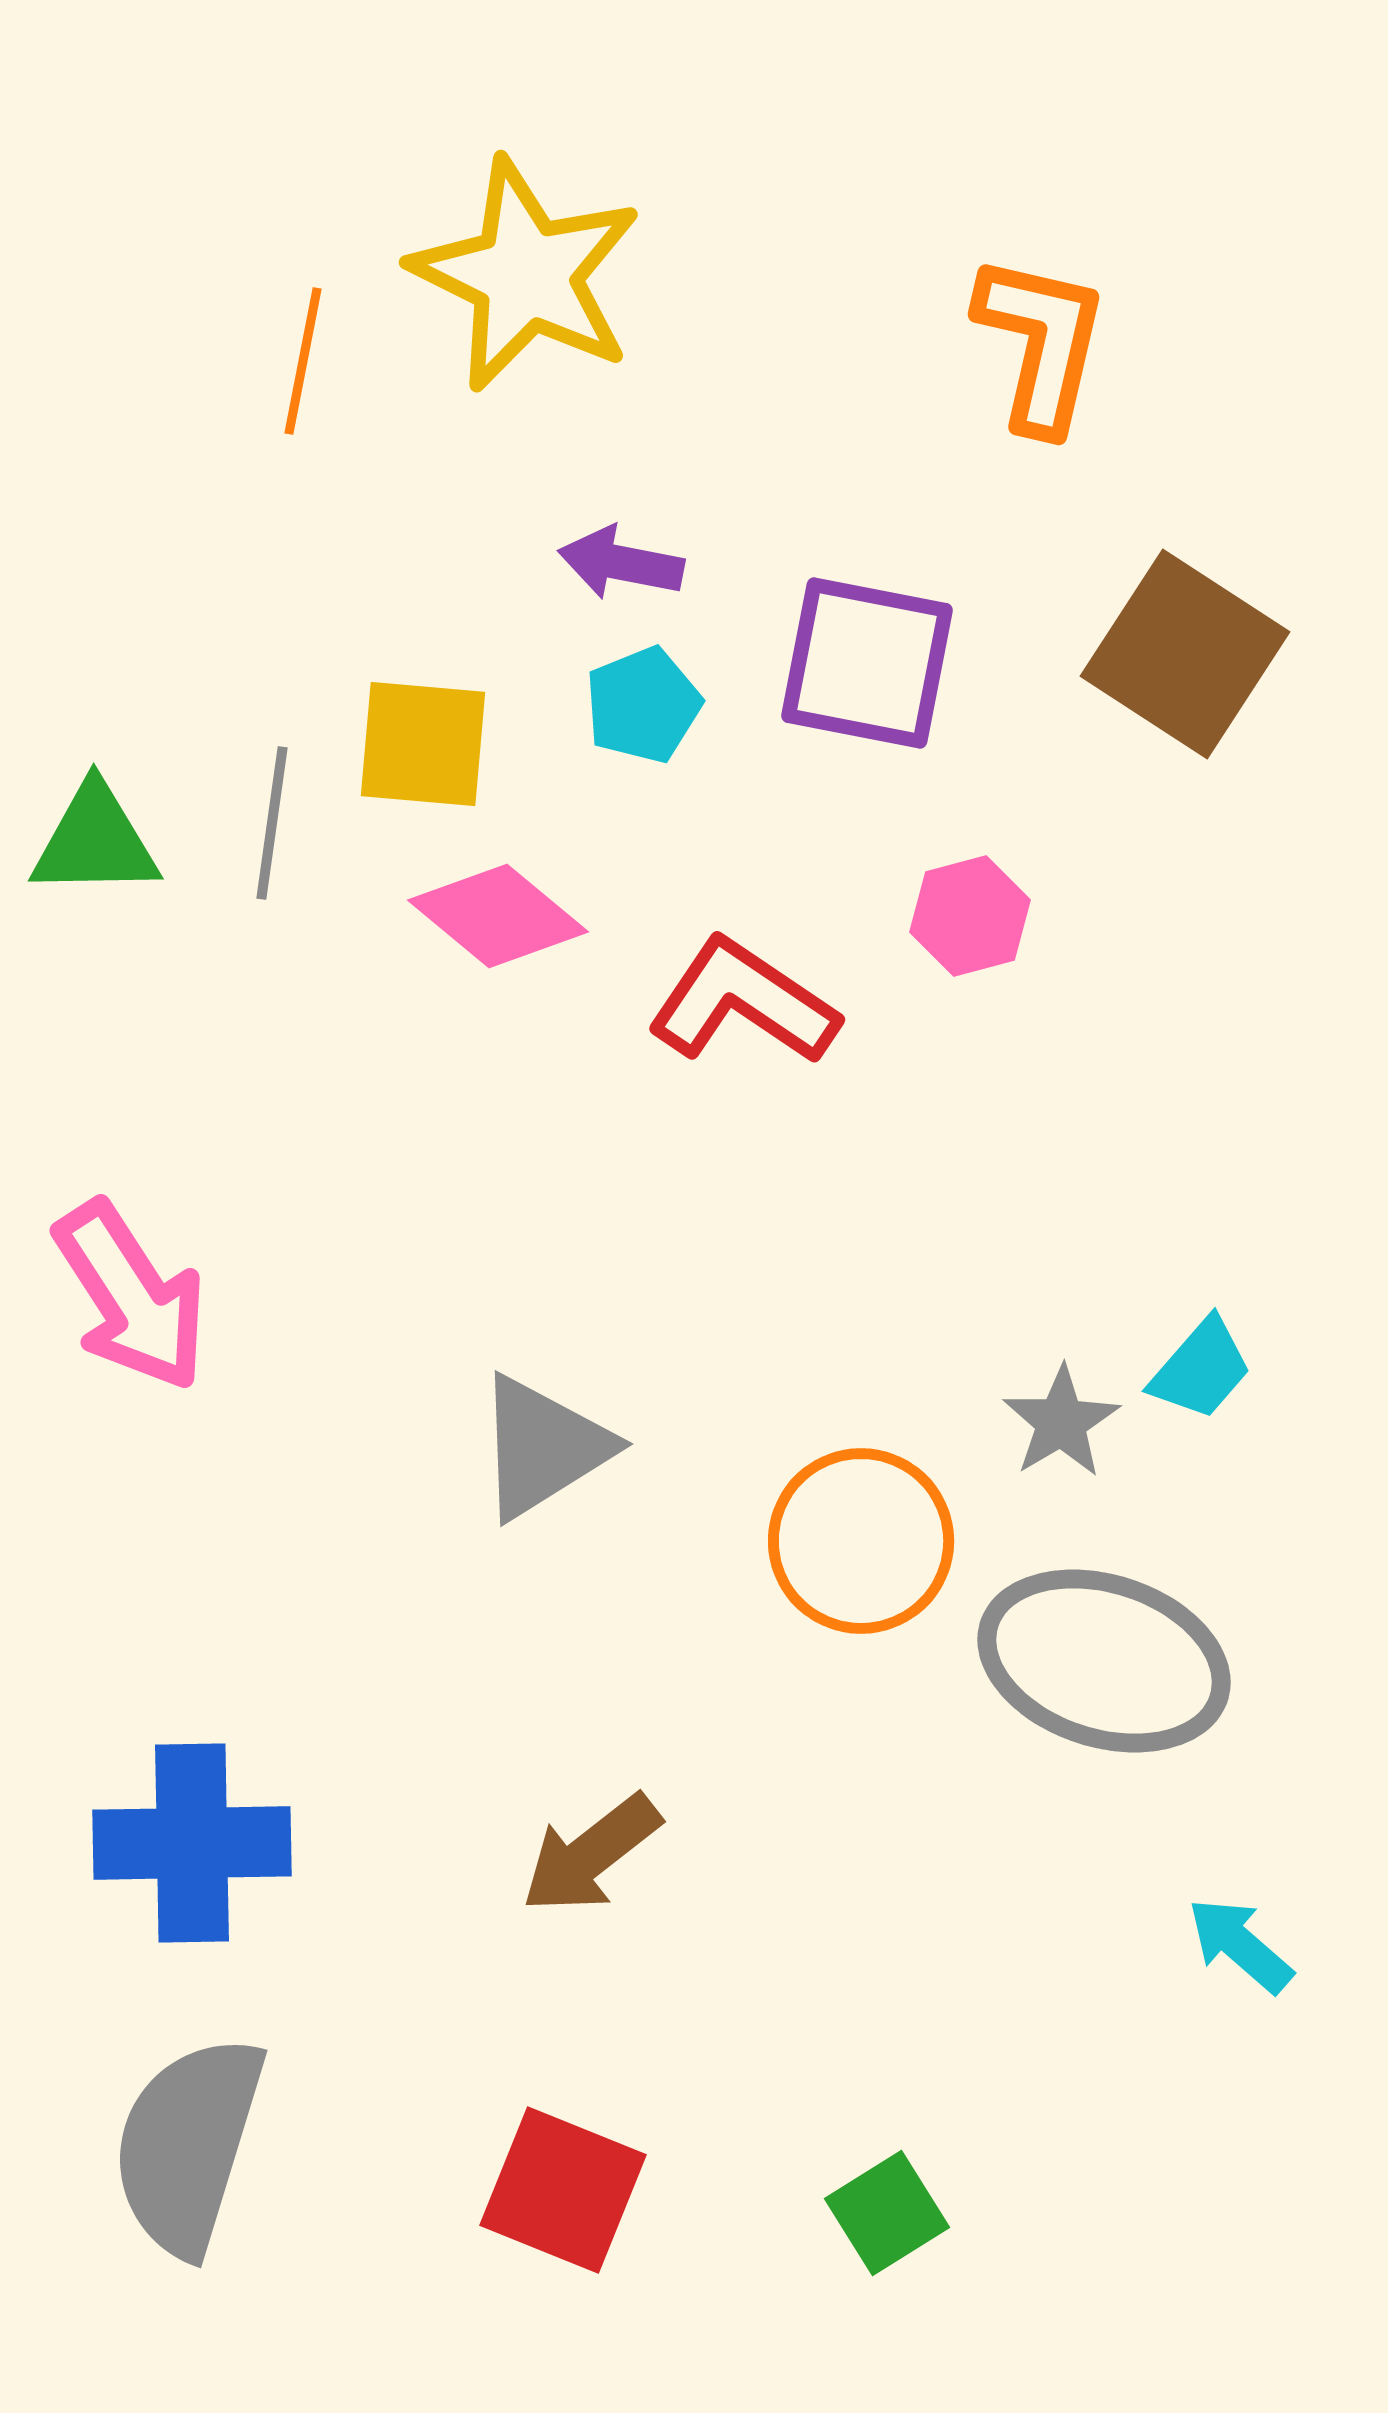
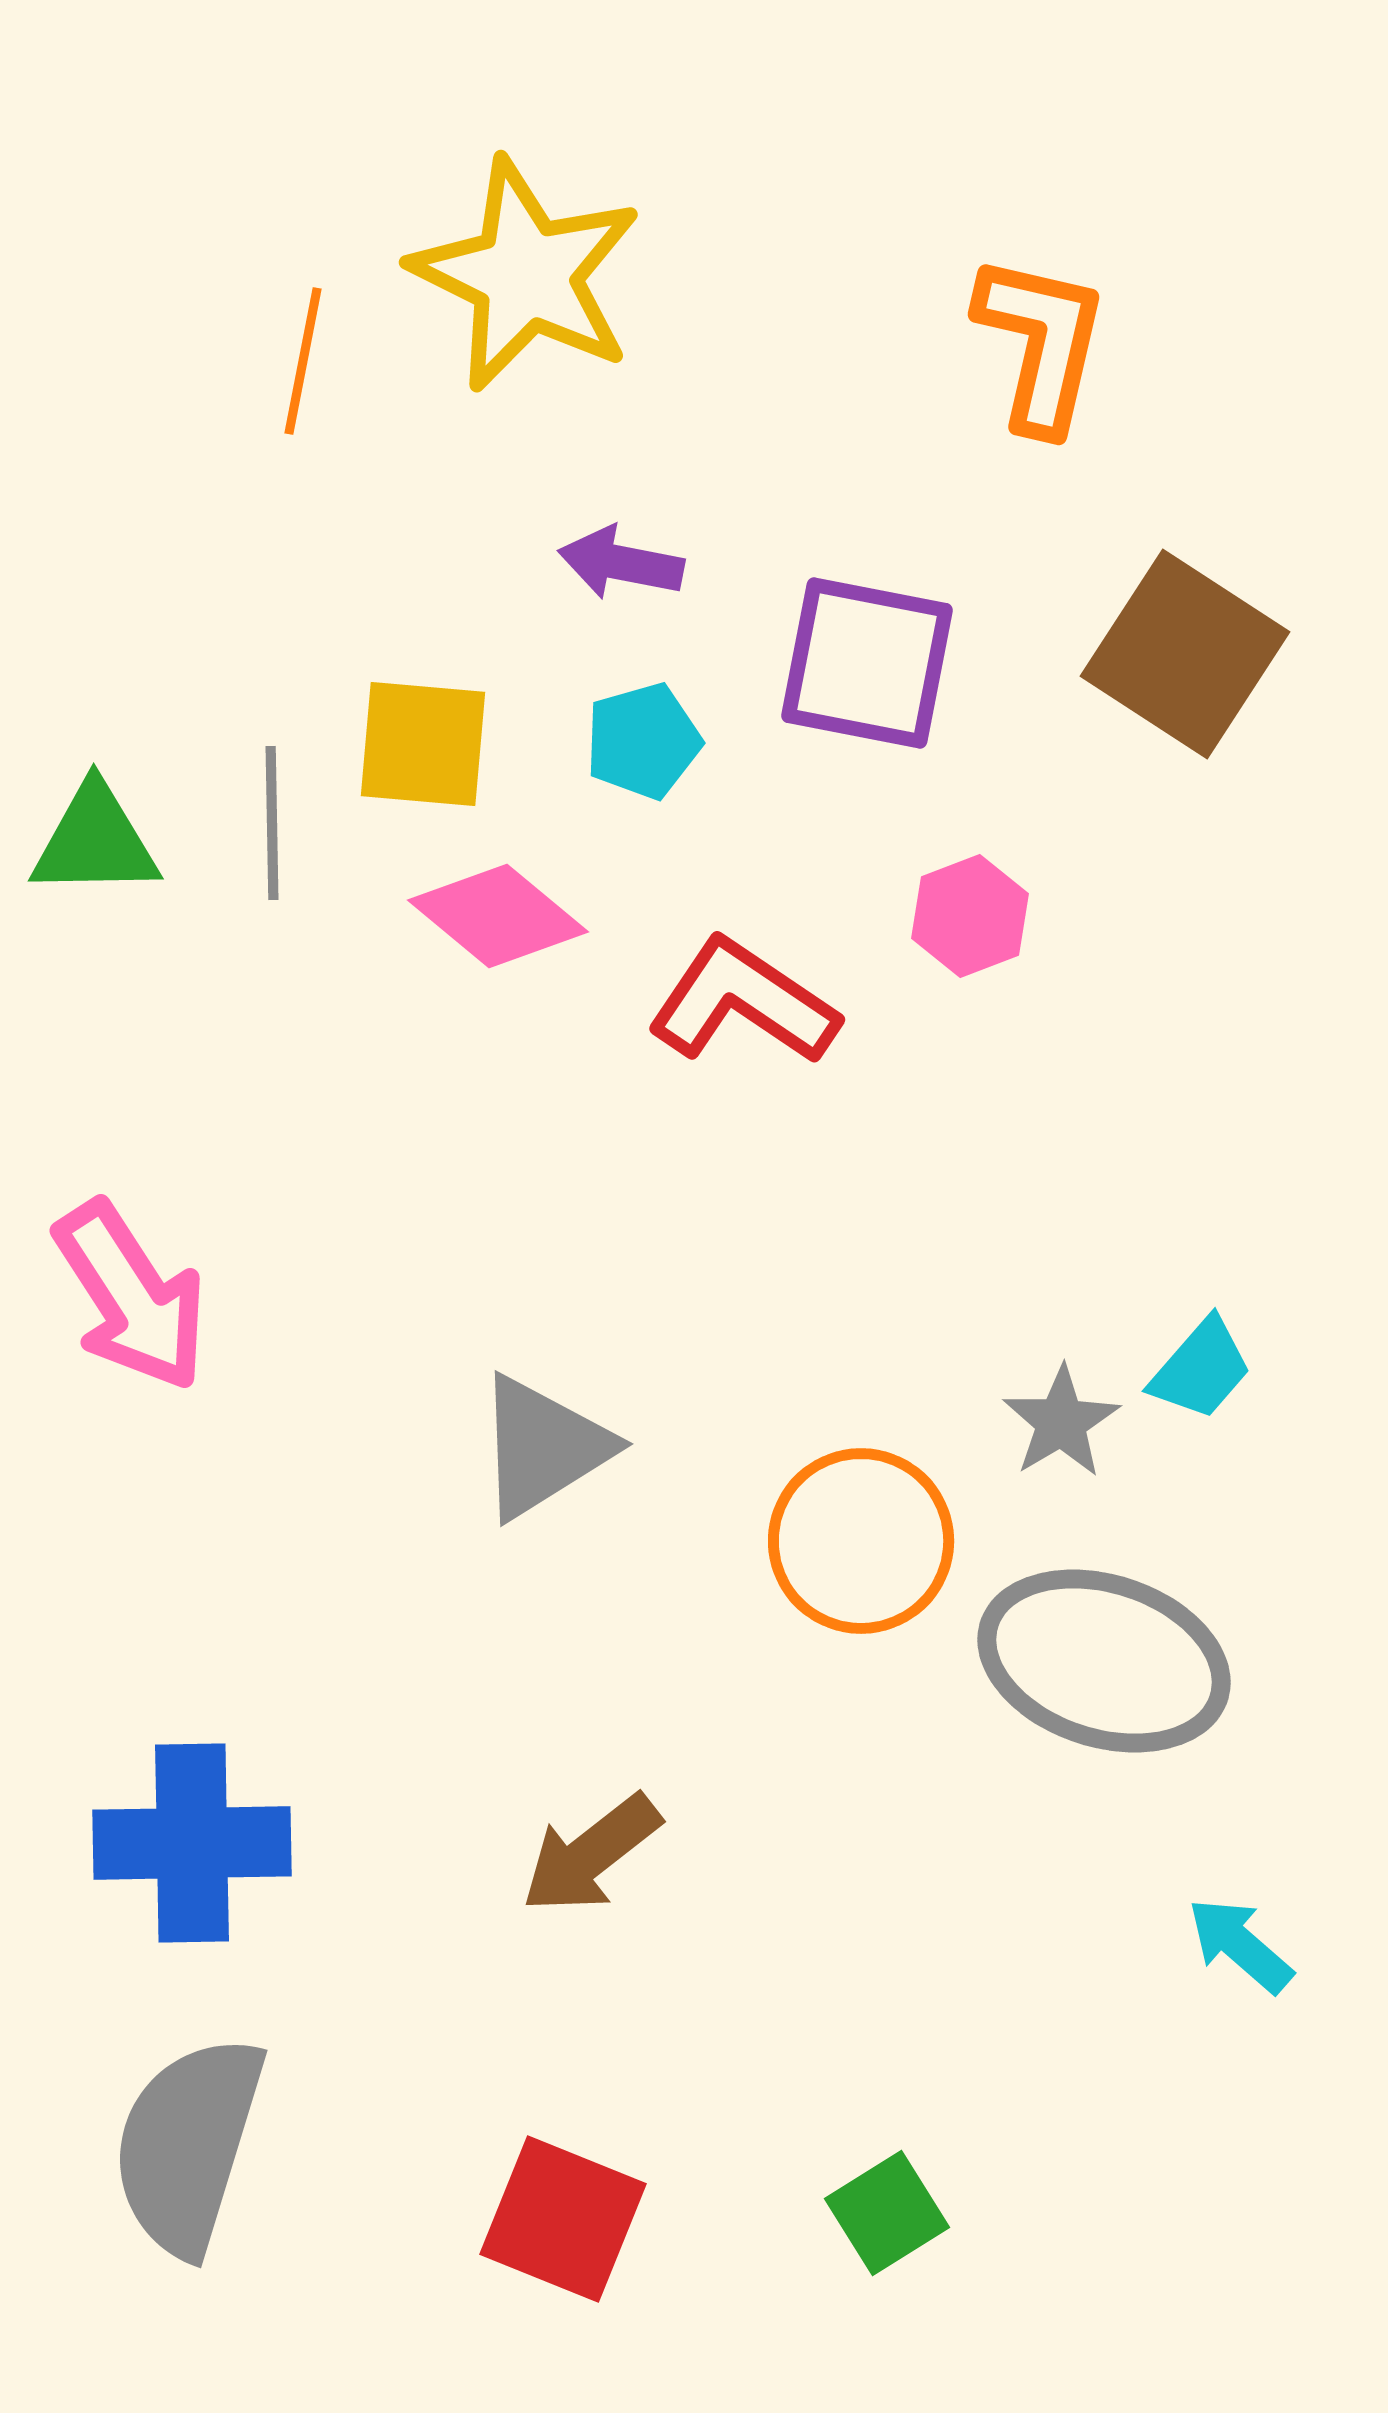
cyan pentagon: moved 36 px down; rotated 6 degrees clockwise
gray line: rotated 9 degrees counterclockwise
pink hexagon: rotated 6 degrees counterclockwise
red square: moved 29 px down
